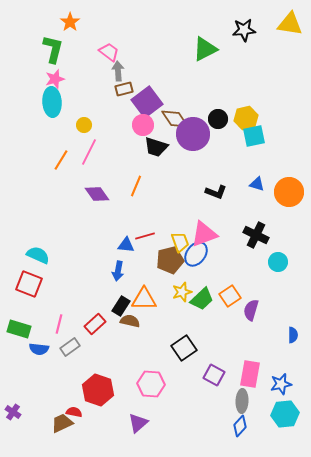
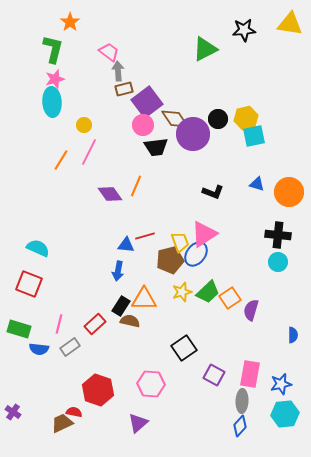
black trapezoid at (156, 147): rotated 25 degrees counterclockwise
black L-shape at (216, 192): moved 3 px left
purple diamond at (97, 194): moved 13 px right
pink triangle at (204, 234): rotated 12 degrees counterclockwise
black cross at (256, 235): moved 22 px right; rotated 20 degrees counterclockwise
cyan semicircle at (38, 255): moved 7 px up
orange square at (230, 296): moved 2 px down
green trapezoid at (202, 299): moved 6 px right, 7 px up
